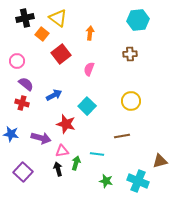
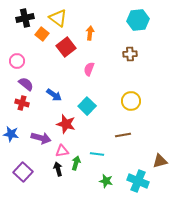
red square: moved 5 px right, 7 px up
blue arrow: rotated 63 degrees clockwise
brown line: moved 1 px right, 1 px up
